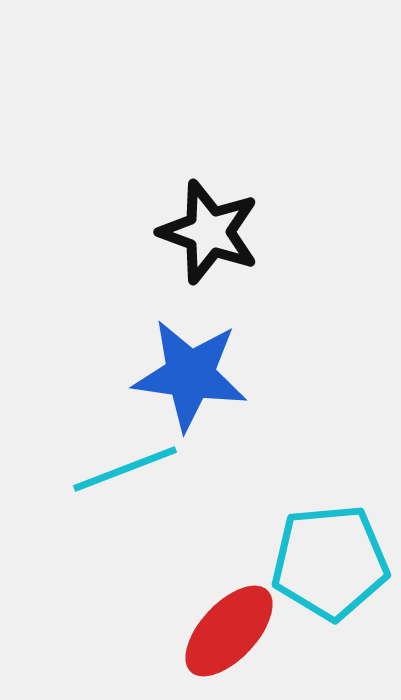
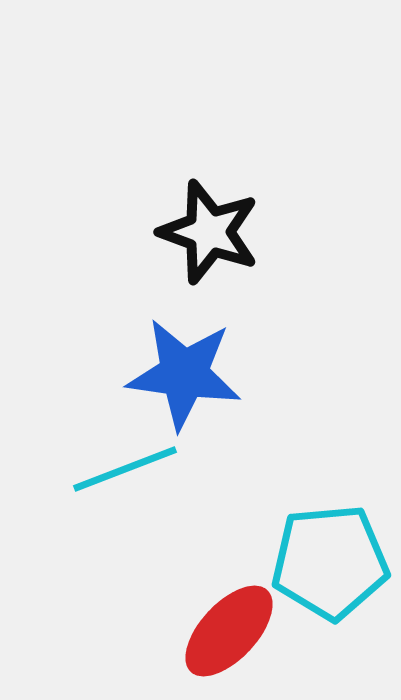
blue star: moved 6 px left, 1 px up
